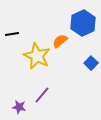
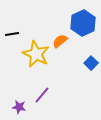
yellow star: moved 1 px left, 2 px up
